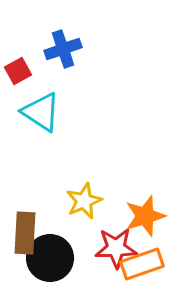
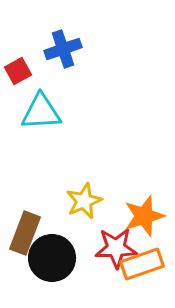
cyan triangle: rotated 36 degrees counterclockwise
orange star: moved 1 px left
brown rectangle: rotated 18 degrees clockwise
black circle: moved 2 px right
